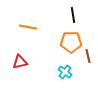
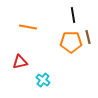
brown line: moved 19 px up
cyan cross: moved 22 px left, 8 px down
